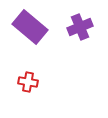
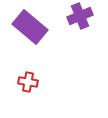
purple cross: moved 11 px up
